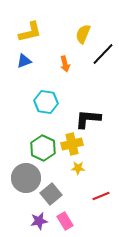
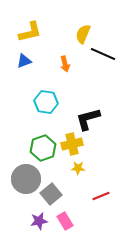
black line: rotated 70 degrees clockwise
black L-shape: rotated 20 degrees counterclockwise
green hexagon: rotated 15 degrees clockwise
gray circle: moved 1 px down
